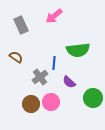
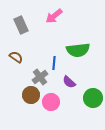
brown circle: moved 9 px up
